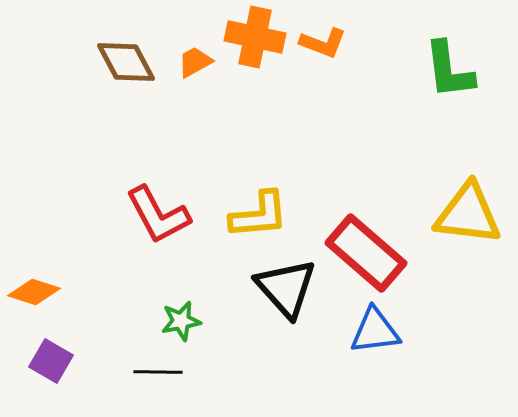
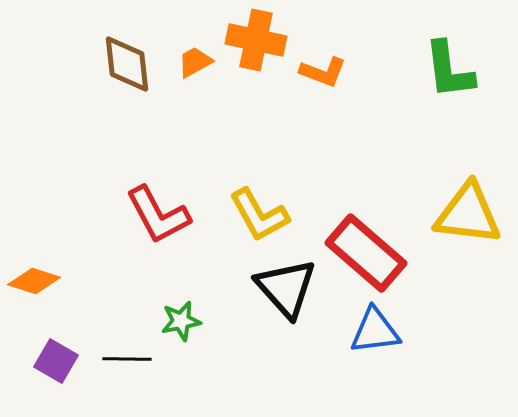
orange cross: moved 1 px right, 3 px down
orange L-shape: moved 29 px down
brown diamond: moved 1 px right, 2 px down; rotated 22 degrees clockwise
yellow L-shape: rotated 66 degrees clockwise
orange diamond: moved 11 px up
purple square: moved 5 px right
black line: moved 31 px left, 13 px up
